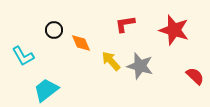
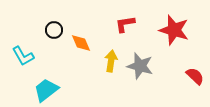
yellow arrow: rotated 50 degrees clockwise
